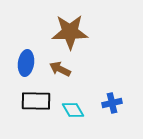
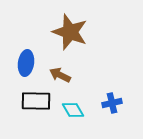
brown star: rotated 21 degrees clockwise
brown arrow: moved 6 px down
